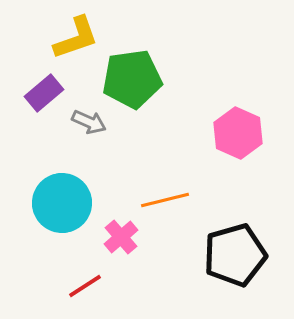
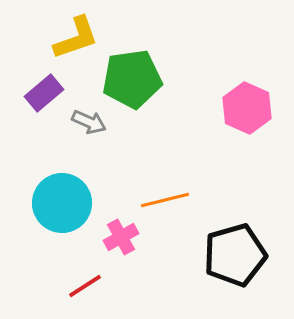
pink hexagon: moved 9 px right, 25 px up
pink cross: rotated 12 degrees clockwise
